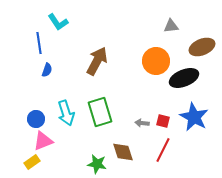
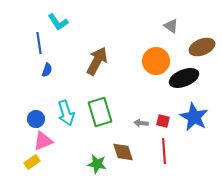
gray triangle: rotated 42 degrees clockwise
gray arrow: moved 1 px left
red line: moved 1 px right, 1 px down; rotated 30 degrees counterclockwise
